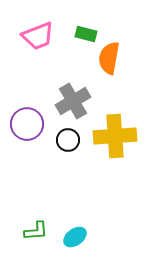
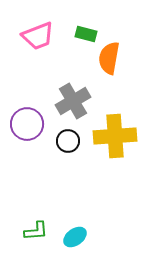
black circle: moved 1 px down
